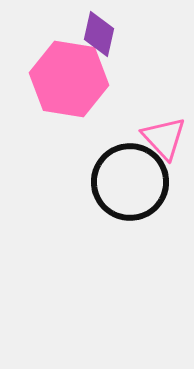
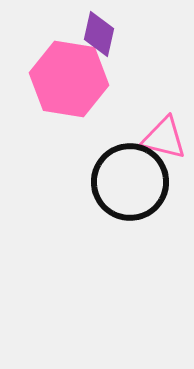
pink triangle: rotated 33 degrees counterclockwise
